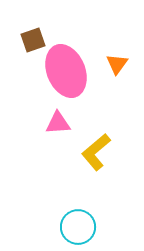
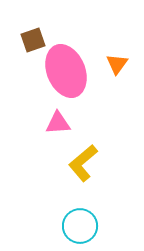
yellow L-shape: moved 13 px left, 11 px down
cyan circle: moved 2 px right, 1 px up
